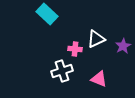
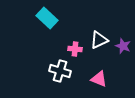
cyan rectangle: moved 4 px down
white triangle: moved 3 px right, 1 px down
purple star: rotated 21 degrees counterclockwise
white cross: moved 2 px left; rotated 35 degrees clockwise
